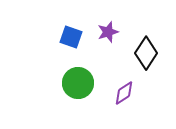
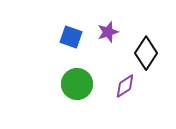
green circle: moved 1 px left, 1 px down
purple diamond: moved 1 px right, 7 px up
